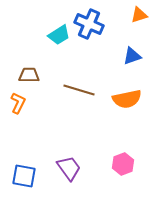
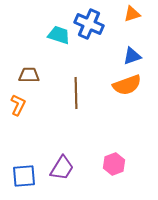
orange triangle: moved 7 px left, 1 px up
cyan trapezoid: rotated 130 degrees counterclockwise
brown line: moved 3 px left, 3 px down; rotated 72 degrees clockwise
orange semicircle: moved 14 px up; rotated 8 degrees counterclockwise
orange L-shape: moved 2 px down
pink hexagon: moved 9 px left
purple trapezoid: moved 7 px left; rotated 68 degrees clockwise
blue square: rotated 15 degrees counterclockwise
